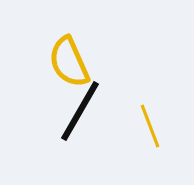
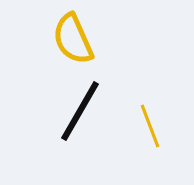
yellow semicircle: moved 4 px right, 23 px up
